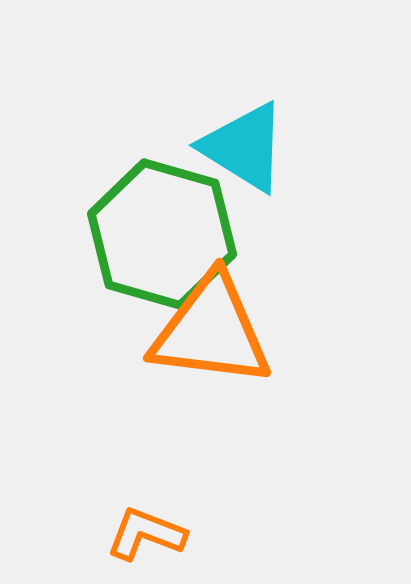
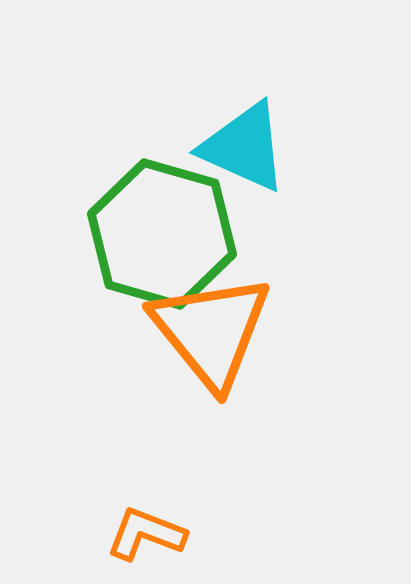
cyan triangle: rotated 8 degrees counterclockwise
orange triangle: rotated 44 degrees clockwise
